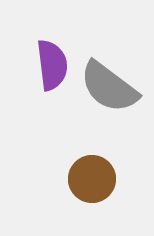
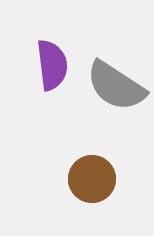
gray semicircle: moved 7 px right, 1 px up; rotated 4 degrees counterclockwise
